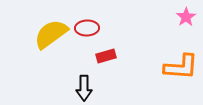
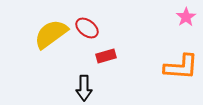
red ellipse: rotated 40 degrees clockwise
